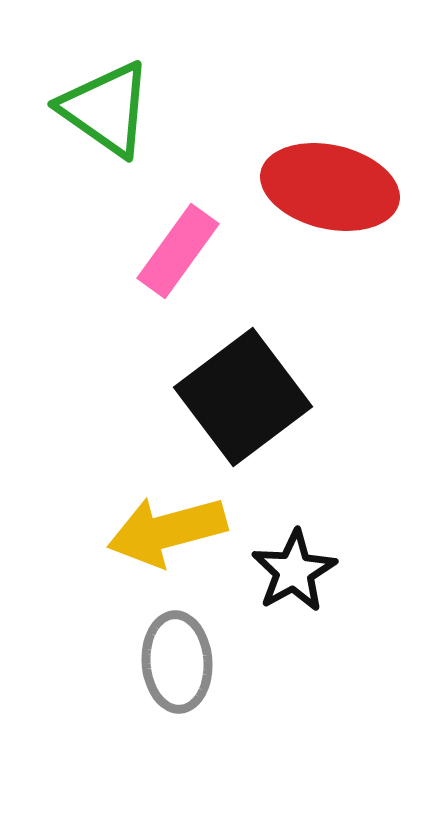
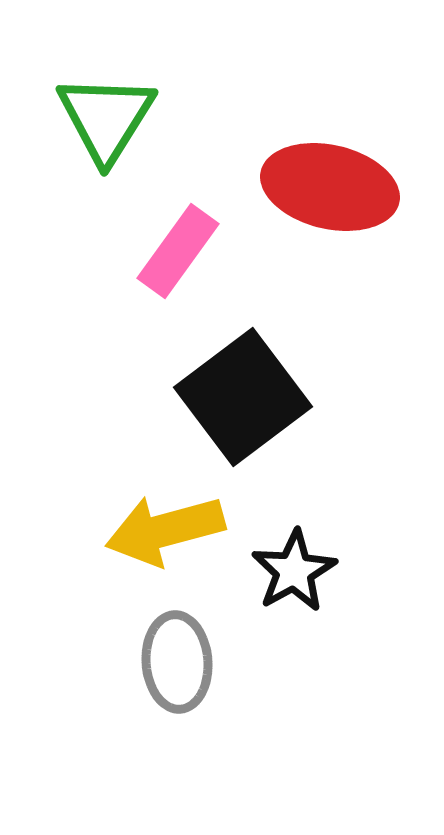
green triangle: moved 9 px down; rotated 27 degrees clockwise
yellow arrow: moved 2 px left, 1 px up
